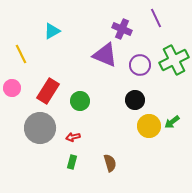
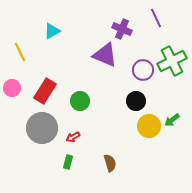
yellow line: moved 1 px left, 2 px up
green cross: moved 2 px left, 1 px down
purple circle: moved 3 px right, 5 px down
red rectangle: moved 3 px left
black circle: moved 1 px right, 1 px down
green arrow: moved 2 px up
gray circle: moved 2 px right
red arrow: rotated 16 degrees counterclockwise
green rectangle: moved 4 px left
